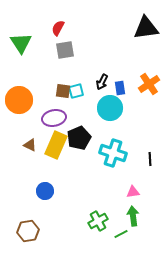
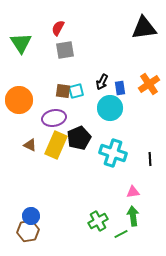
black triangle: moved 2 px left
blue circle: moved 14 px left, 25 px down
